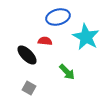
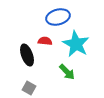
cyan star: moved 10 px left, 7 px down
black ellipse: rotated 25 degrees clockwise
